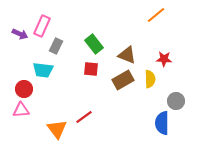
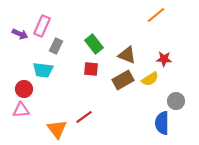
yellow semicircle: rotated 60 degrees clockwise
